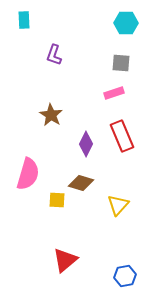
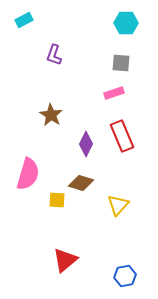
cyan rectangle: rotated 66 degrees clockwise
